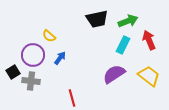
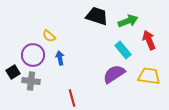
black trapezoid: moved 3 px up; rotated 150 degrees counterclockwise
cyan rectangle: moved 5 px down; rotated 66 degrees counterclockwise
blue arrow: rotated 48 degrees counterclockwise
yellow trapezoid: rotated 30 degrees counterclockwise
